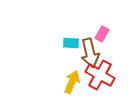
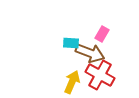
brown arrow: rotated 56 degrees counterclockwise
